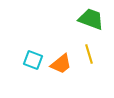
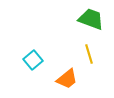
cyan square: rotated 30 degrees clockwise
orange trapezoid: moved 6 px right, 15 px down
